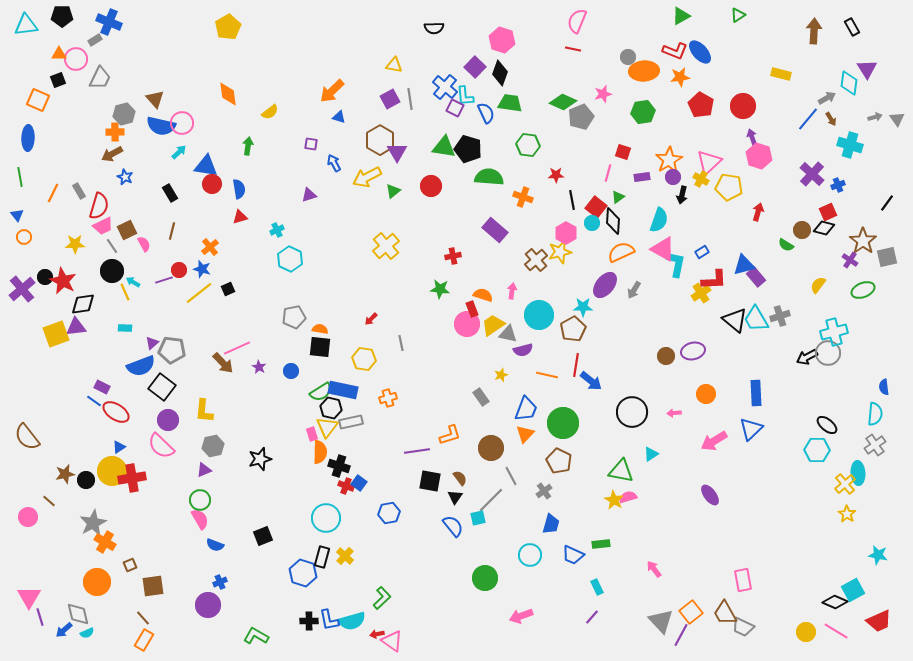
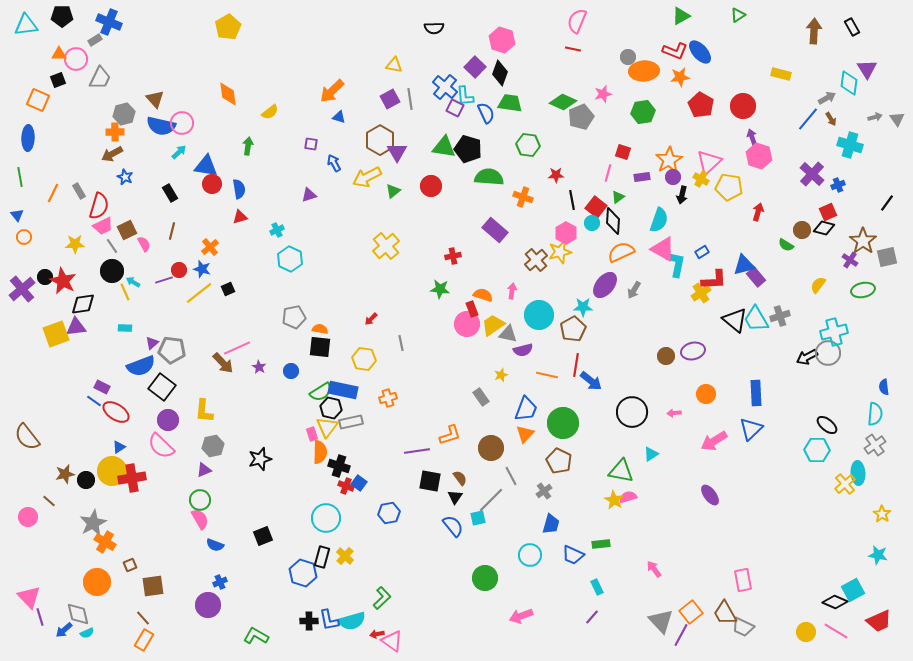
green ellipse at (863, 290): rotated 10 degrees clockwise
yellow star at (847, 514): moved 35 px right
pink triangle at (29, 597): rotated 15 degrees counterclockwise
